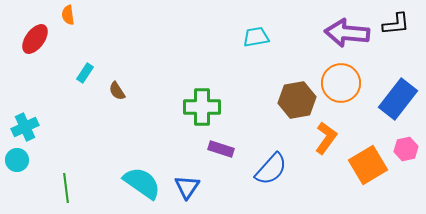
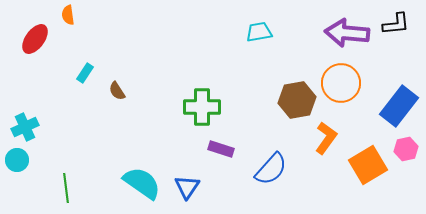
cyan trapezoid: moved 3 px right, 5 px up
blue rectangle: moved 1 px right, 7 px down
